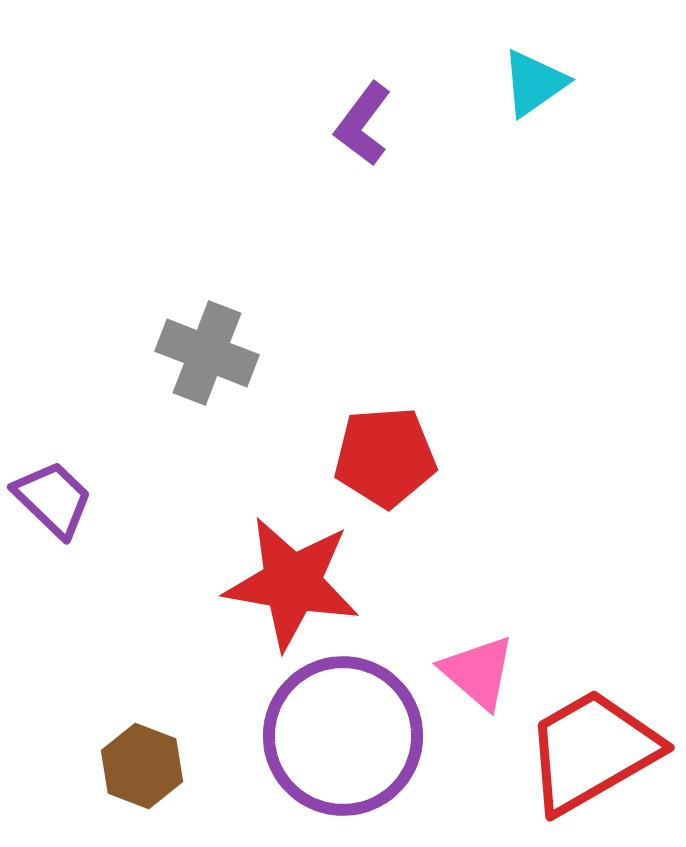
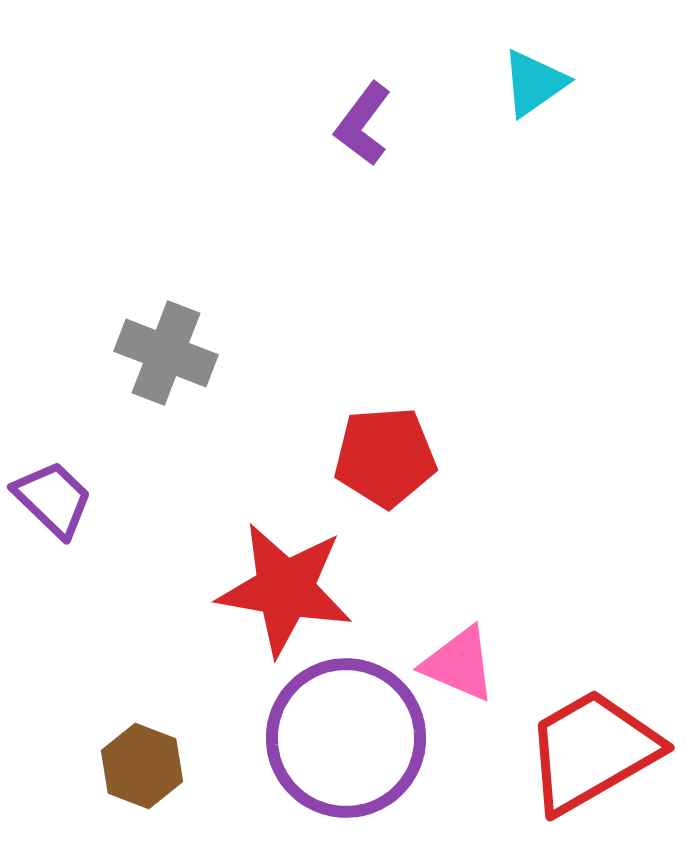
gray cross: moved 41 px left
red star: moved 7 px left, 6 px down
pink triangle: moved 19 px left, 8 px up; rotated 18 degrees counterclockwise
purple circle: moved 3 px right, 2 px down
